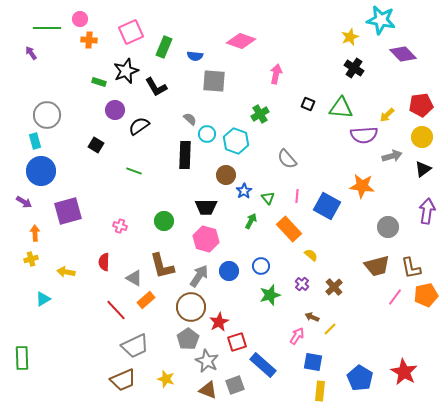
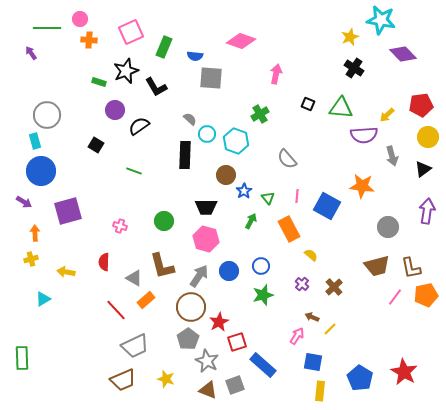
gray square at (214, 81): moved 3 px left, 3 px up
yellow circle at (422, 137): moved 6 px right
gray arrow at (392, 156): rotated 90 degrees clockwise
orange rectangle at (289, 229): rotated 15 degrees clockwise
green star at (270, 295): moved 7 px left
